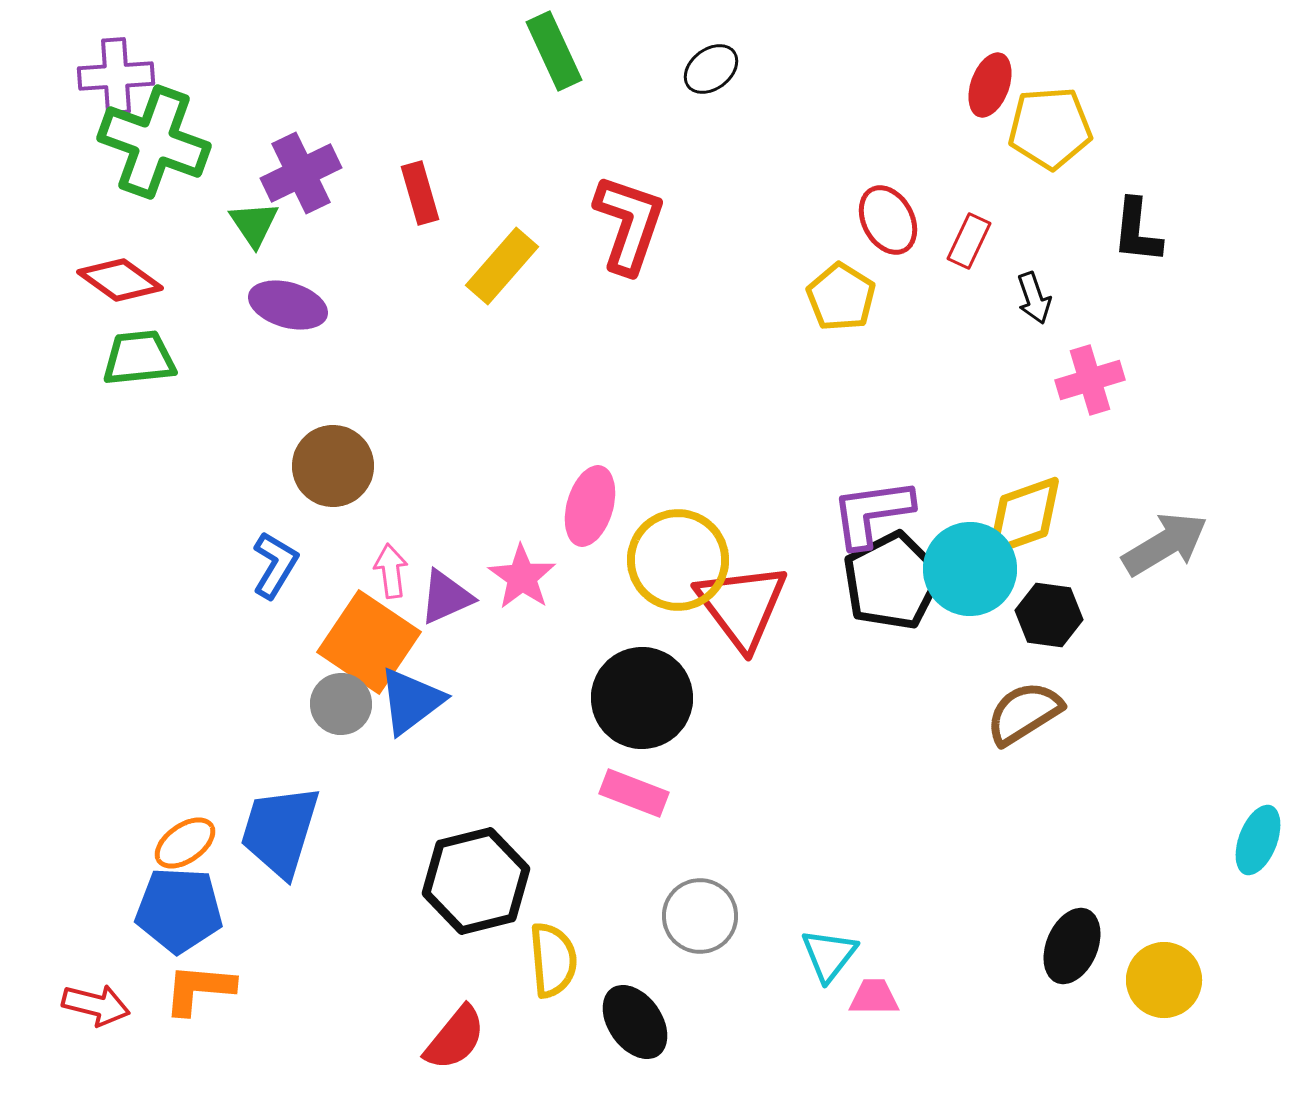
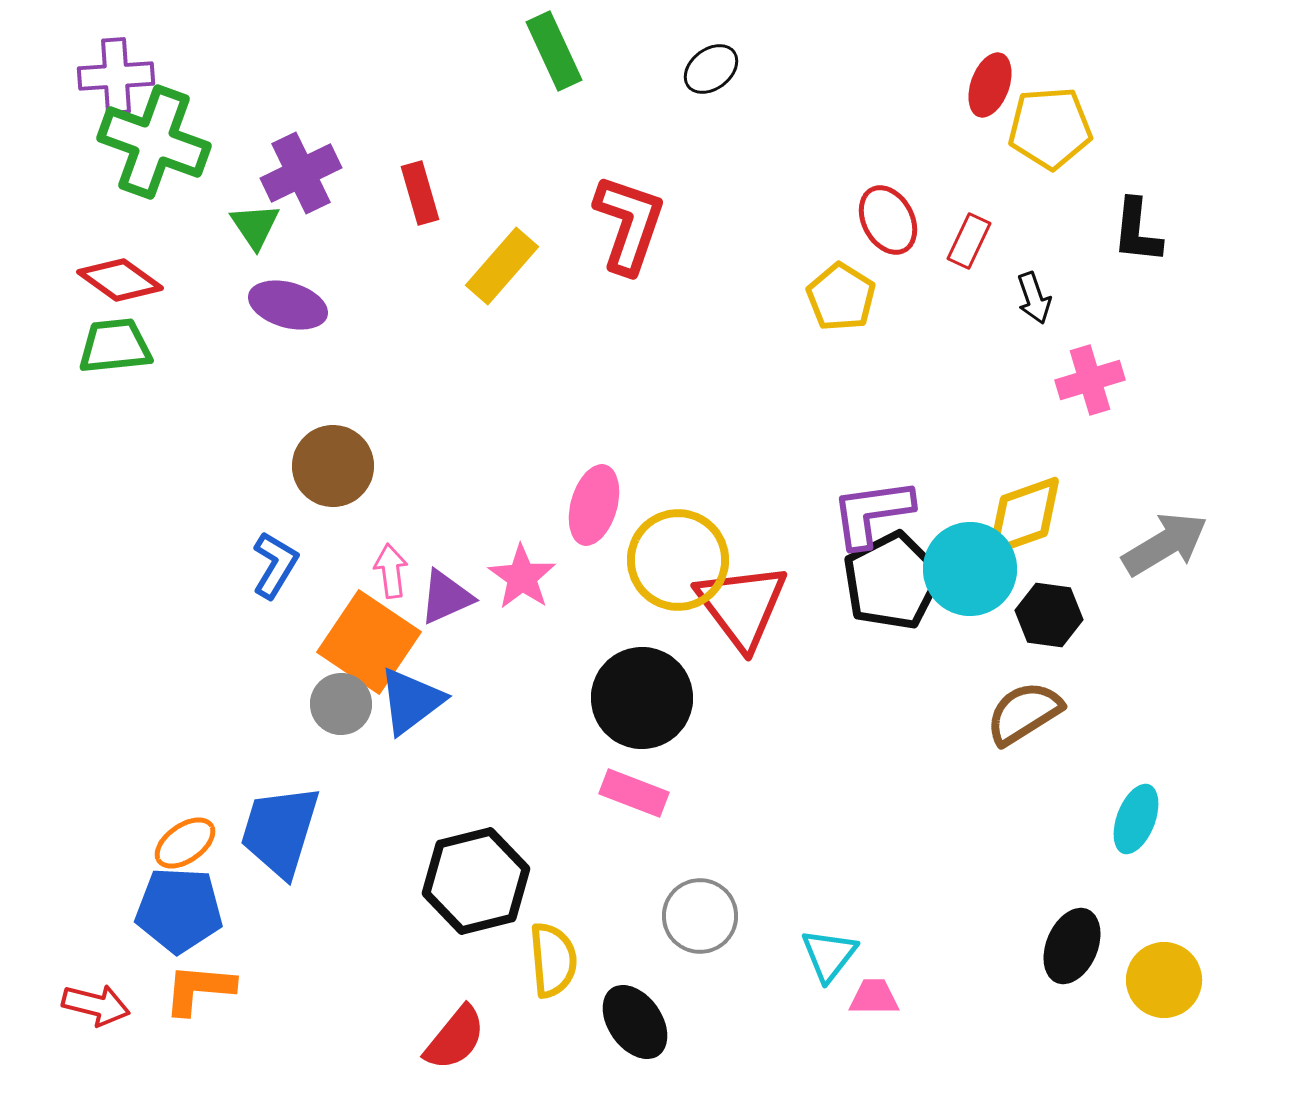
green triangle at (254, 224): moved 1 px right, 2 px down
green trapezoid at (139, 358): moved 24 px left, 12 px up
pink ellipse at (590, 506): moved 4 px right, 1 px up
cyan ellipse at (1258, 840): moved 122 px left, 21 px up
